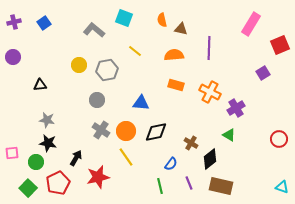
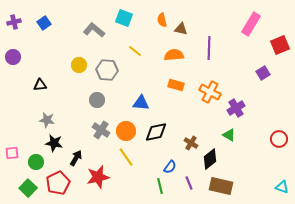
gray hexagon at (107, 70): rotated 15 degrees clockwise
black star at (48, 143): moved 6 px right
blue semicircle at (171, 164): moved 1 px left, 3 px down
